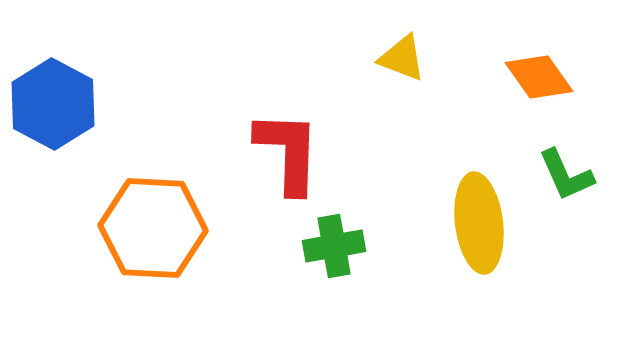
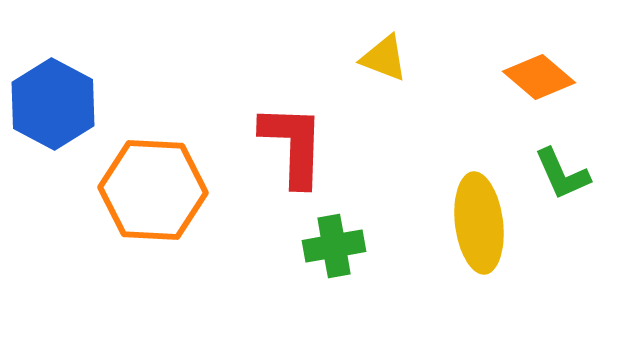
yellow triangle: moved 18 px left
orange diamond: rotated 14 degrees counterclockwise
red L-shape: moved 5 px right, 7 px up
green L-shape: moved 4 px left, 1 px up
orange hexagon: moved 38 px up
